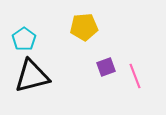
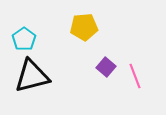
purple square: rotated 30 degrees counterclockwise
